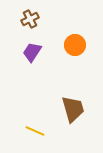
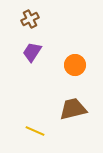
orange circle: moved 20 px down
brown trapezoid: rotated 88 degrees counterclockwise
